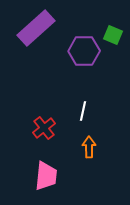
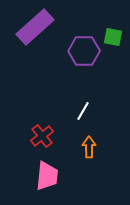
purple rectangle: moved 1 px left, 1 px up
green square: moved 2 px down; rotated 12 degrees counterclockwise
white line: rotated 18 degrees clockwise
red cross: moved 2 px left, 8 px down
pink trapezoid: moved 1 px right
